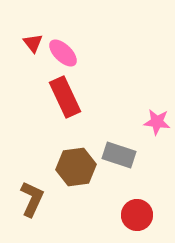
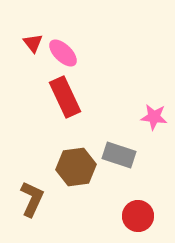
pink star: moved 3 px left, 5 px up
red circle: moved 1 px right, 1 px down
